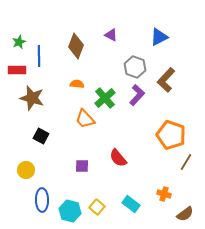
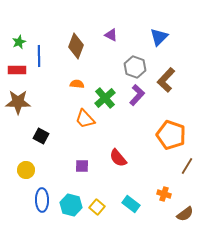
blue triangle: rotated 18 degrees counterclockwise
brown star: moved 14 px left, 4 px down; rotated 15 degrees counterclockwise
brown line: moved 1 px right, 4 px down
cyan hexagon: moved 1 px right, 6 px up
